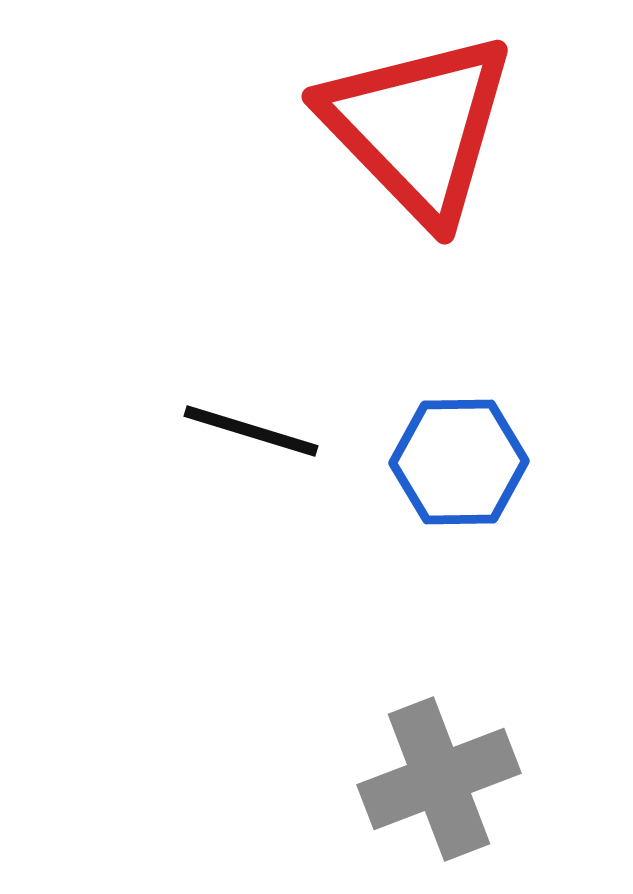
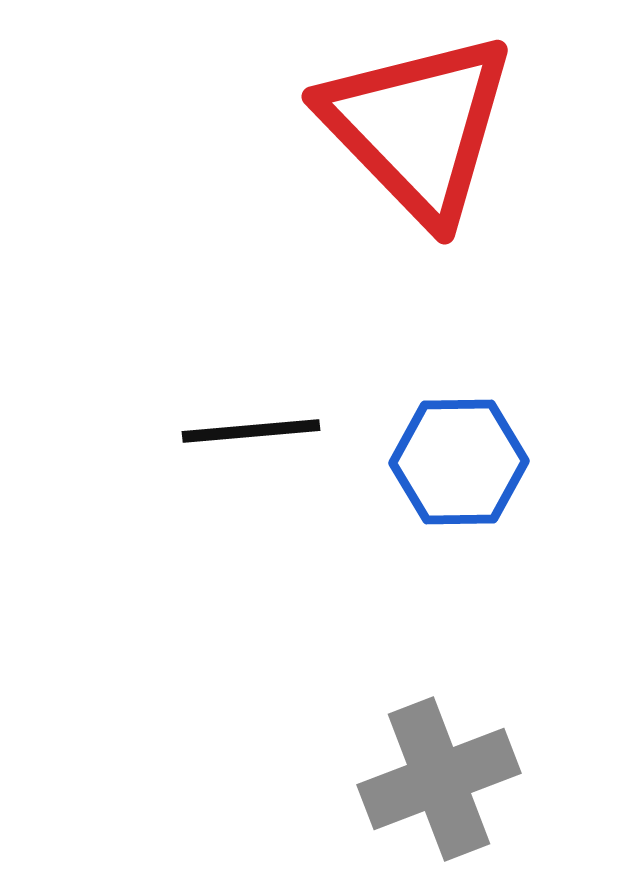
black line: rotated 22 degrees counterclockwise
